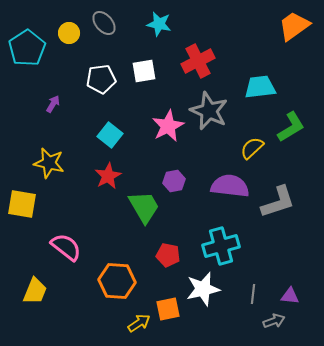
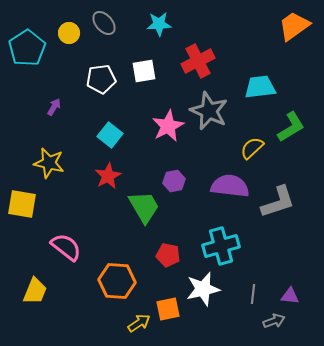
cyan star: rotated 15 degrees counterclockwise
purple arrow: moved 1 px right, 3 px down
